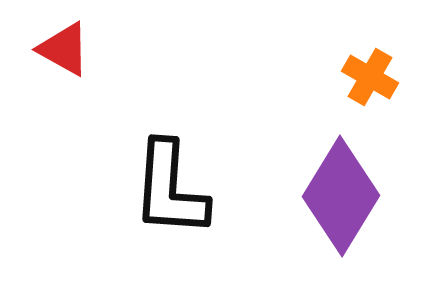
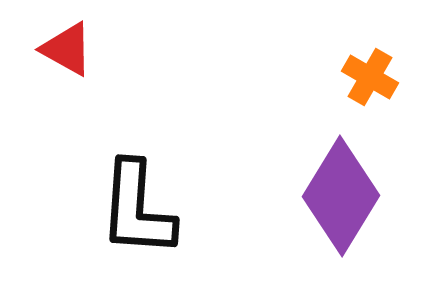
red triangle: moved 3 px right
black L-shape: moved 33 px left, 20 px down
